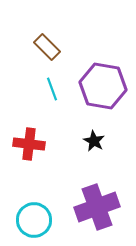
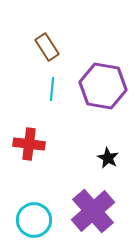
brown rectangle: rotated 12 degrees clockwise
cyan line: rotated 25 degrees clockwise
black star: moved 14 px right, 17 px down
purple cross: moved 4 px left, 4 px down; rotated 21 degrees counterclockwise
